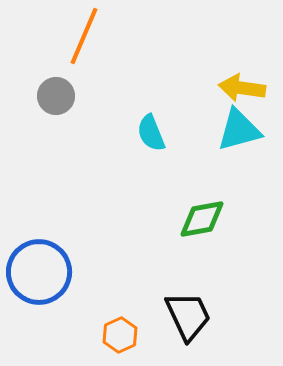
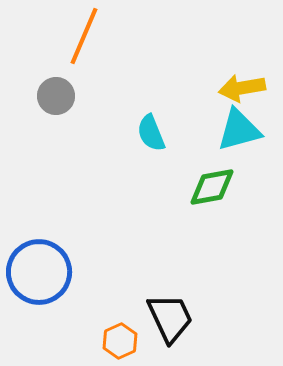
yellow arrow: rotated 18 degrees counterclockwise
green diamond: moved 10 px right, 32 px up
black trapezoid: moved 18 px left, 2 px down
orange hexagon: moved 6 px down
